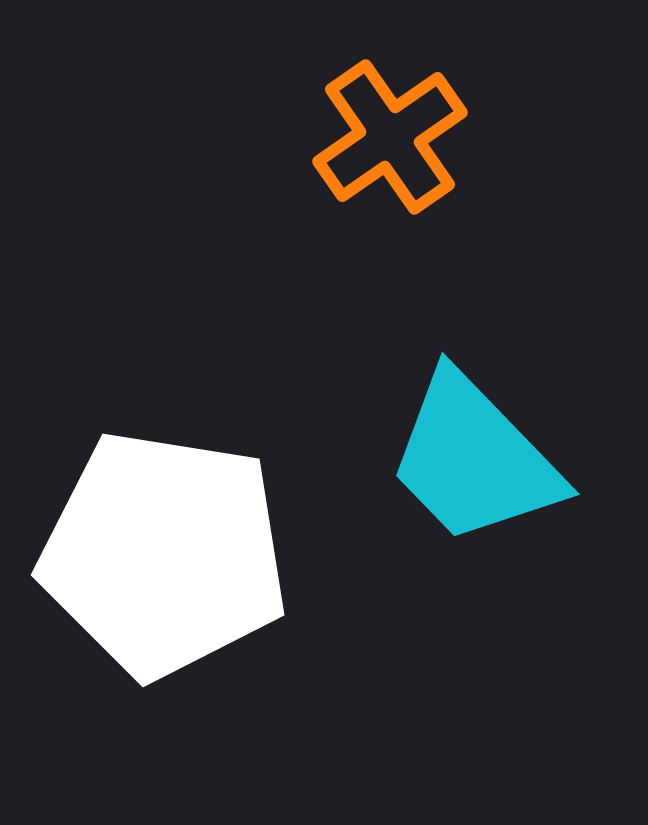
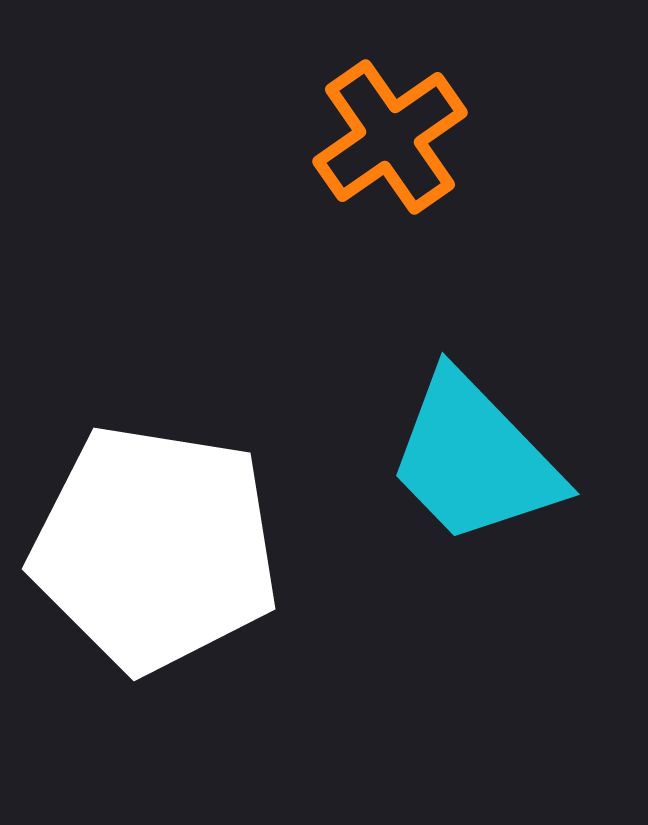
white pentagon: moved 9 px left, 6 px up
